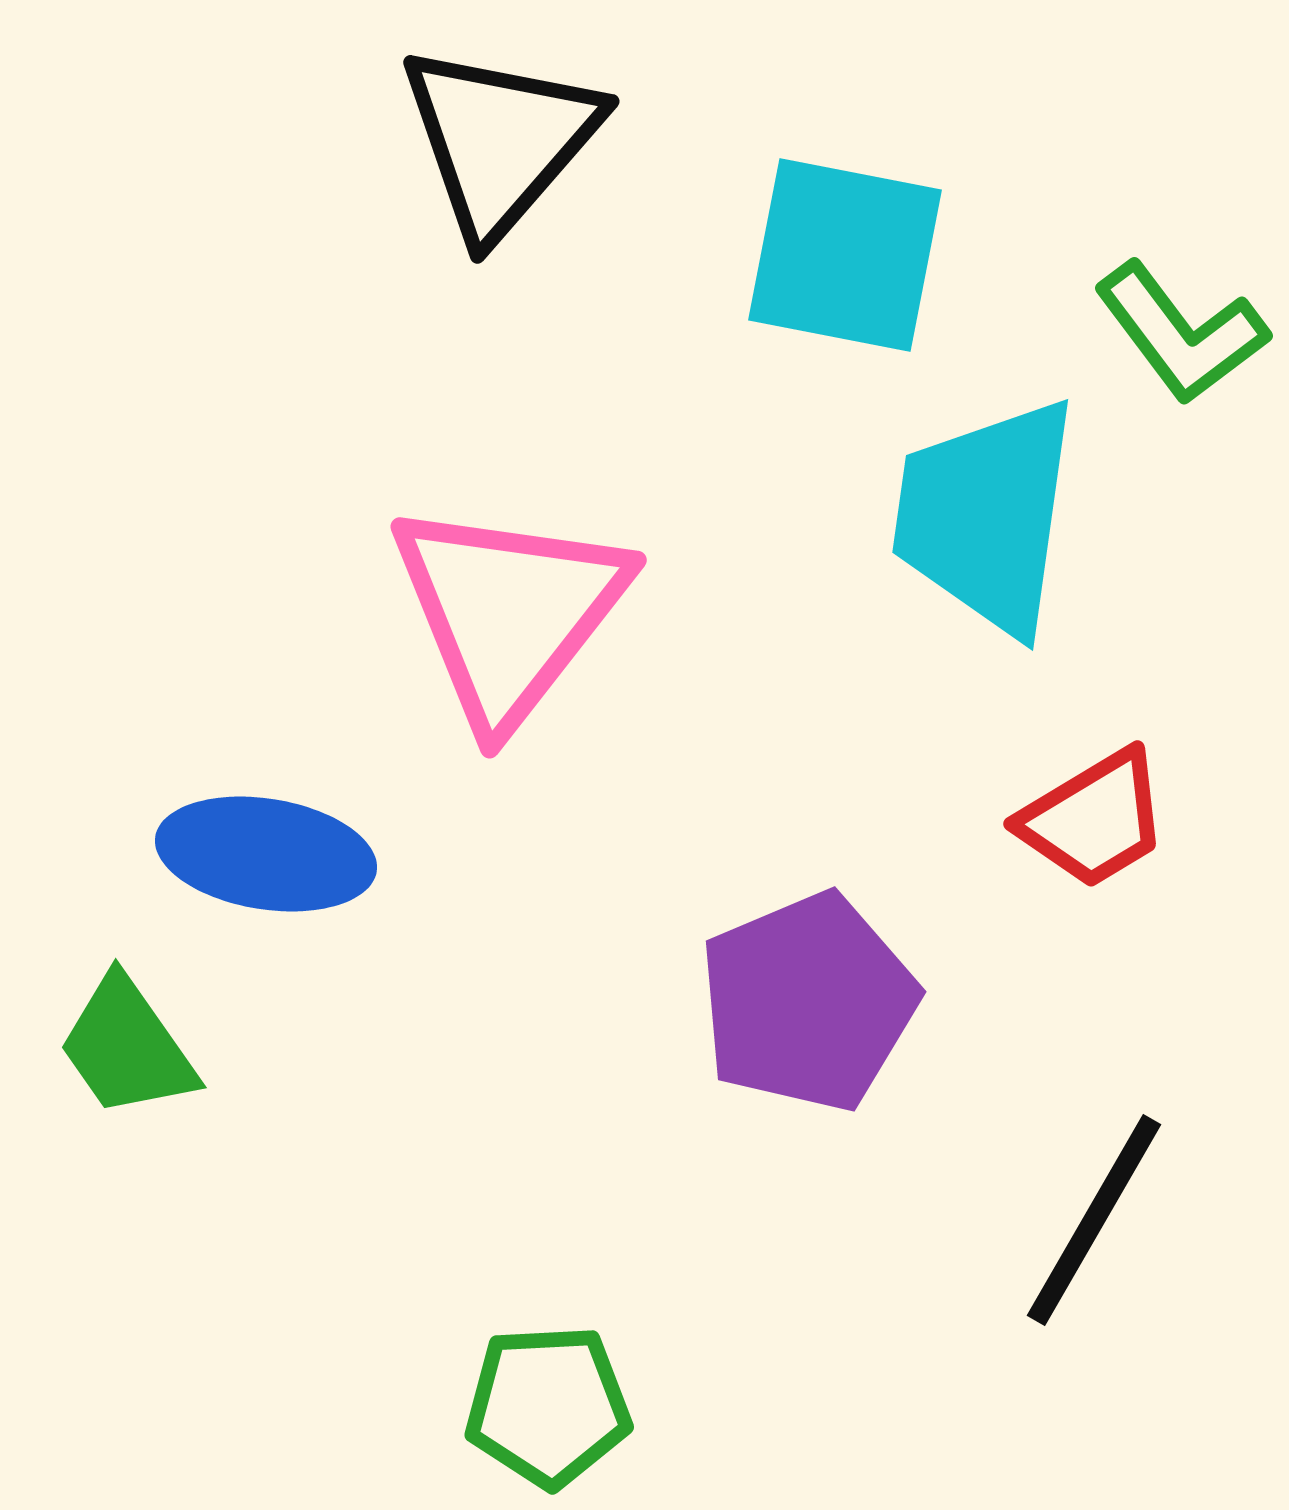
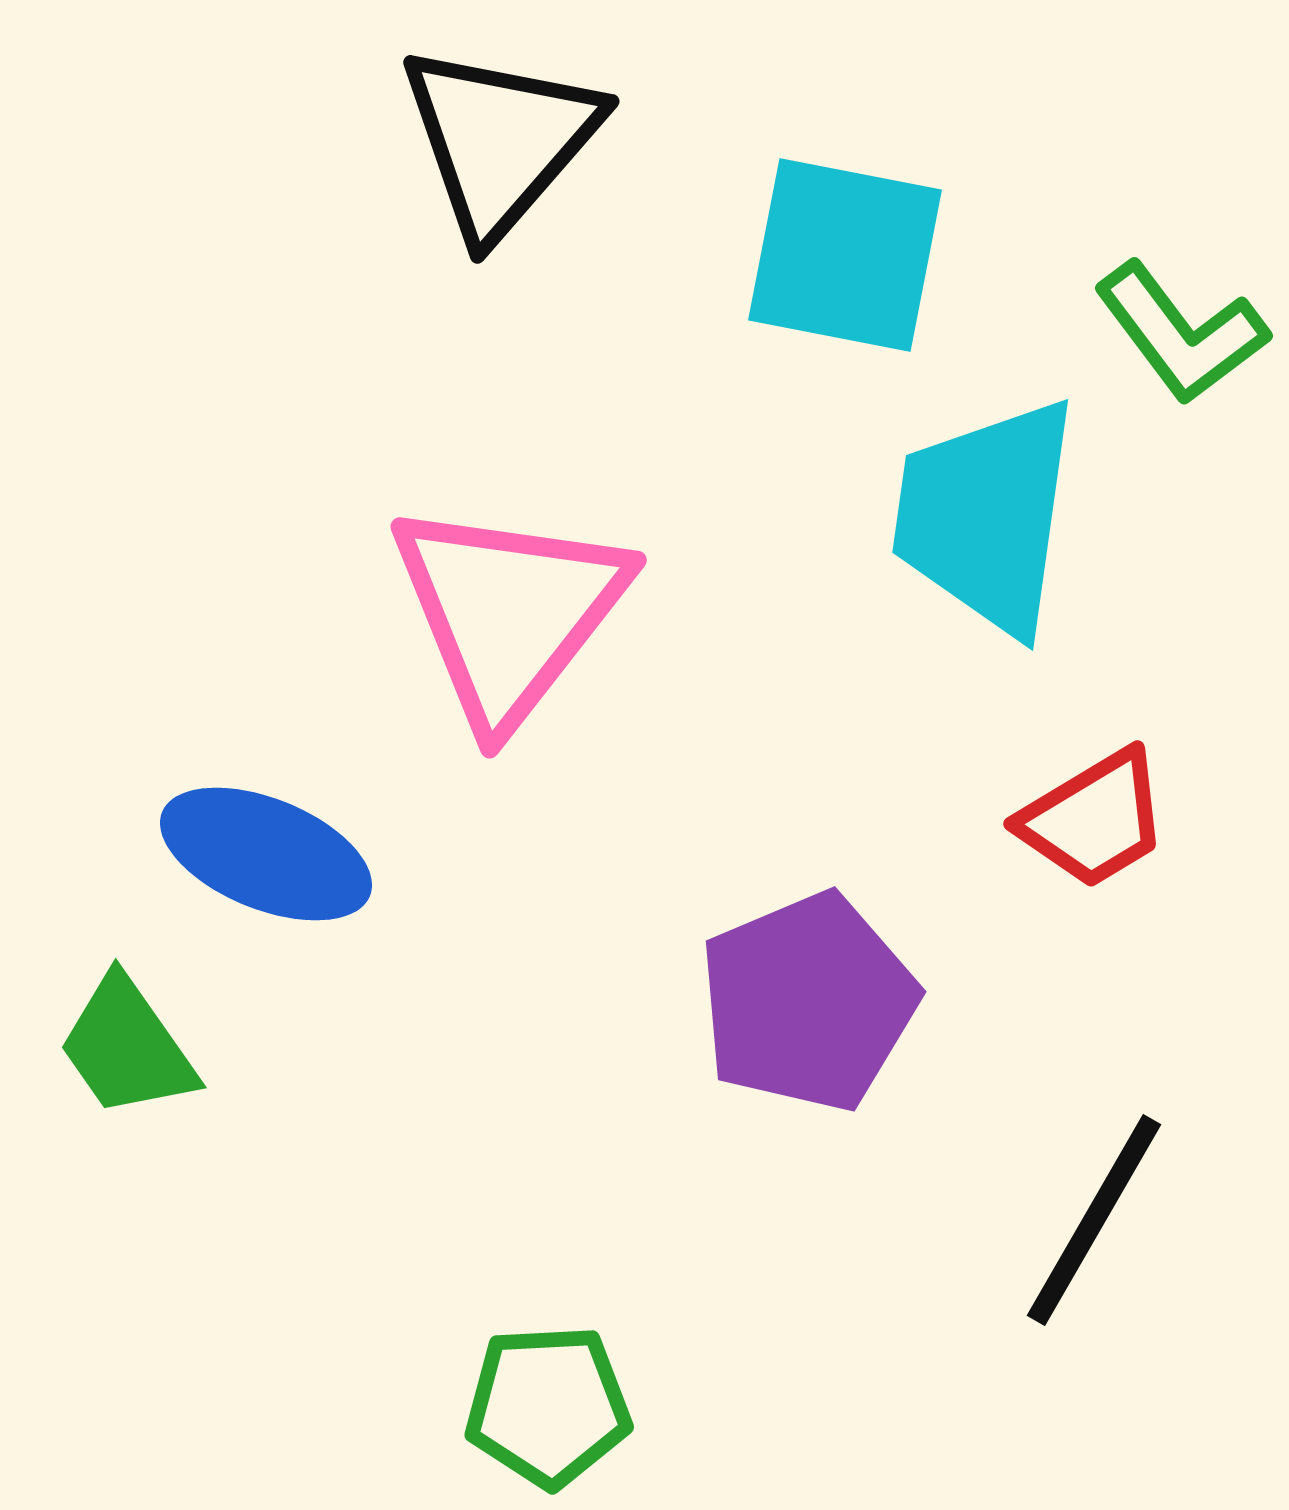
blue ellipse: rotated 13 degrees clockwise
